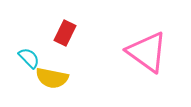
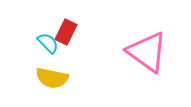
red rectangle: moved 1 px right, 1 px up
cyan semicircle: moved 19 px right, 15 px up
